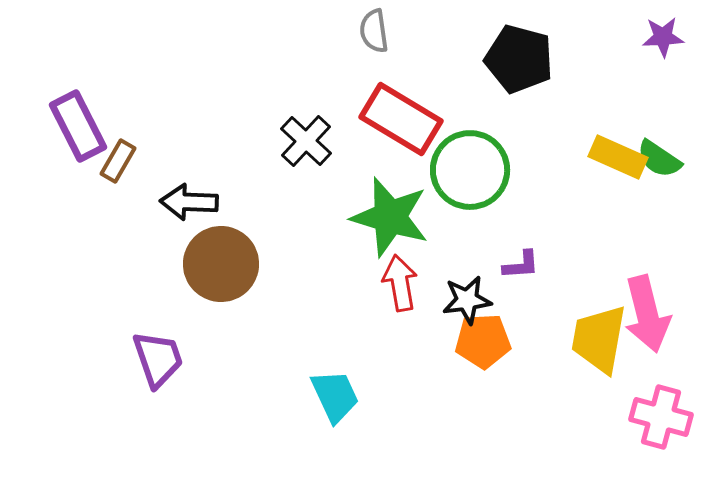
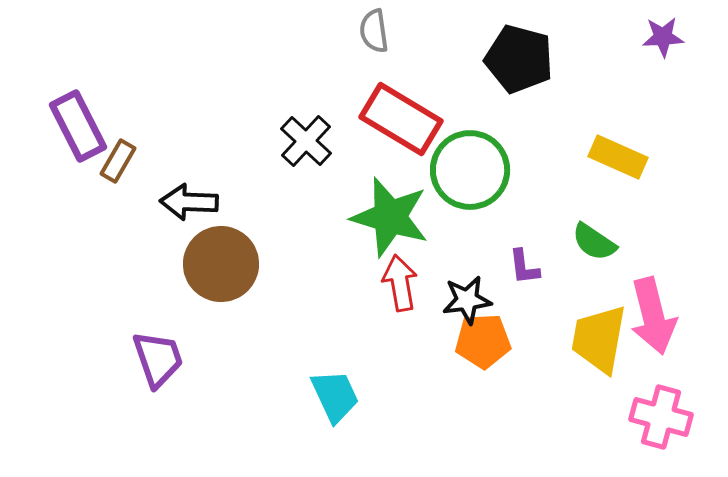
green semicircle: moved 65 px left, 83 px down
purple L-shape: moved 3 px right, 2 px down; rotated 87 degrees clockwise
pink arrow: moved 6 px right, 2 px down
